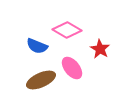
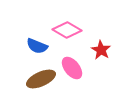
red star: moved 1 px right, 1 px down
brown ellipse: moved 1 px up
